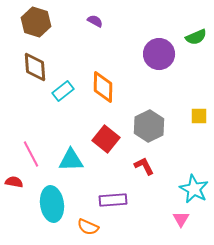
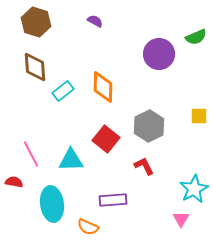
cyan star: rotated 16 degrees clockwise
